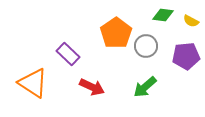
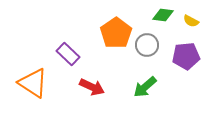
gray circle: moved 1 px right, 1 px up
